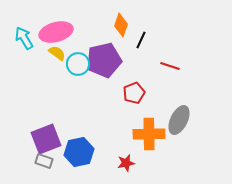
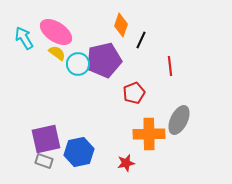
pink ellipse: rotated 48 degrees clockwise
red line: rotated 66 degrees clockwise
purple square: rotated 8 degrees clockwise
